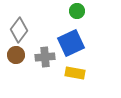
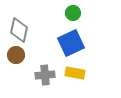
green circle: moved 4 px left, 2 px down
gray diamond: rotated 25 degrees counterclockwise
gray cross: moved 18 px down
